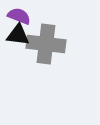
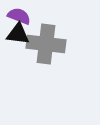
black triangle: moved 1 px up
